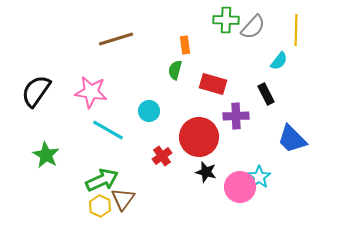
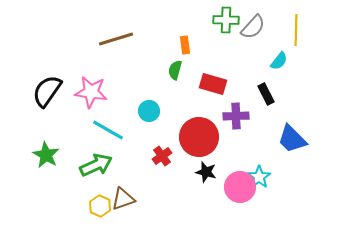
black semicircle: moved 11 px right
green arrow: moved 6 px left, 15 px up
brown triangle: rotated 35 degrees clockwise
